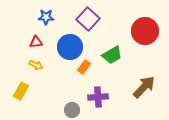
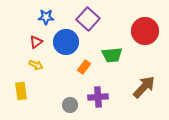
red triangle: rotated 32 degrees counterclockwise
blue circle: moved 4 px left, 5 px up
green trapezoid: rotated 25 degrees clockwise
yellow rectangle: rotated 36 degrees counterclockwise
gray circle: moved 2 px left, 5 px up
